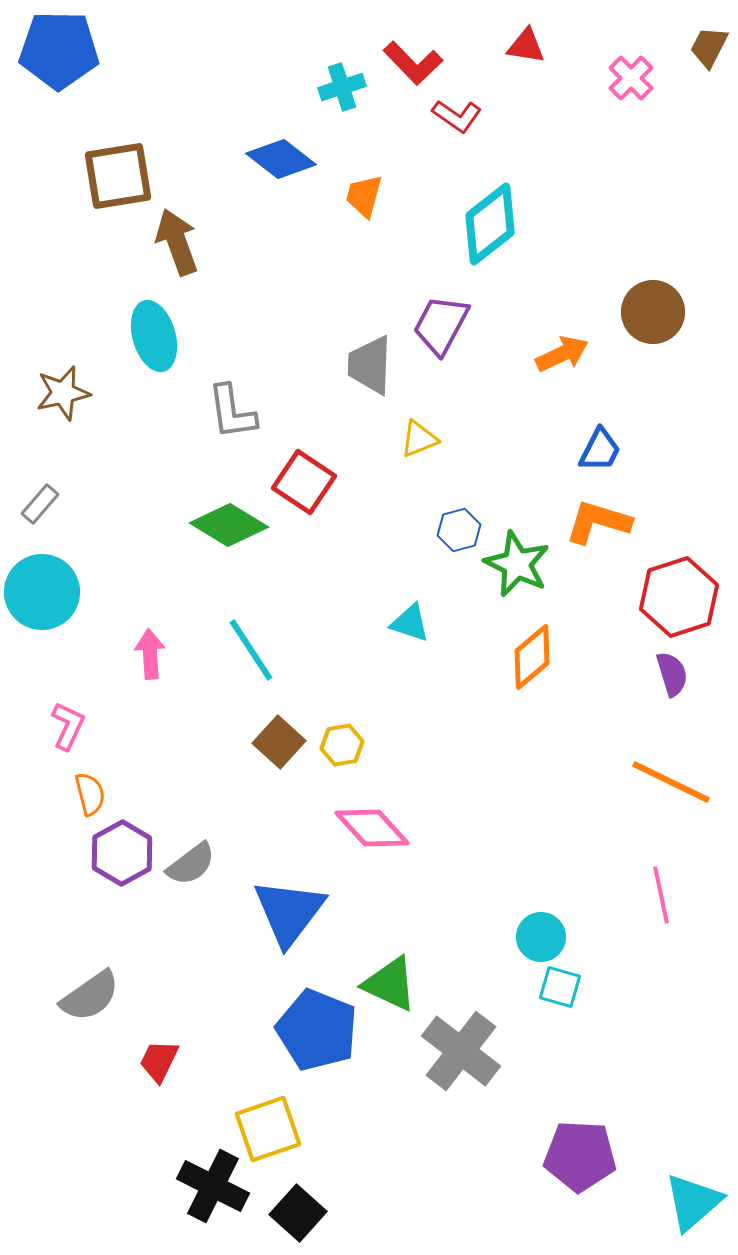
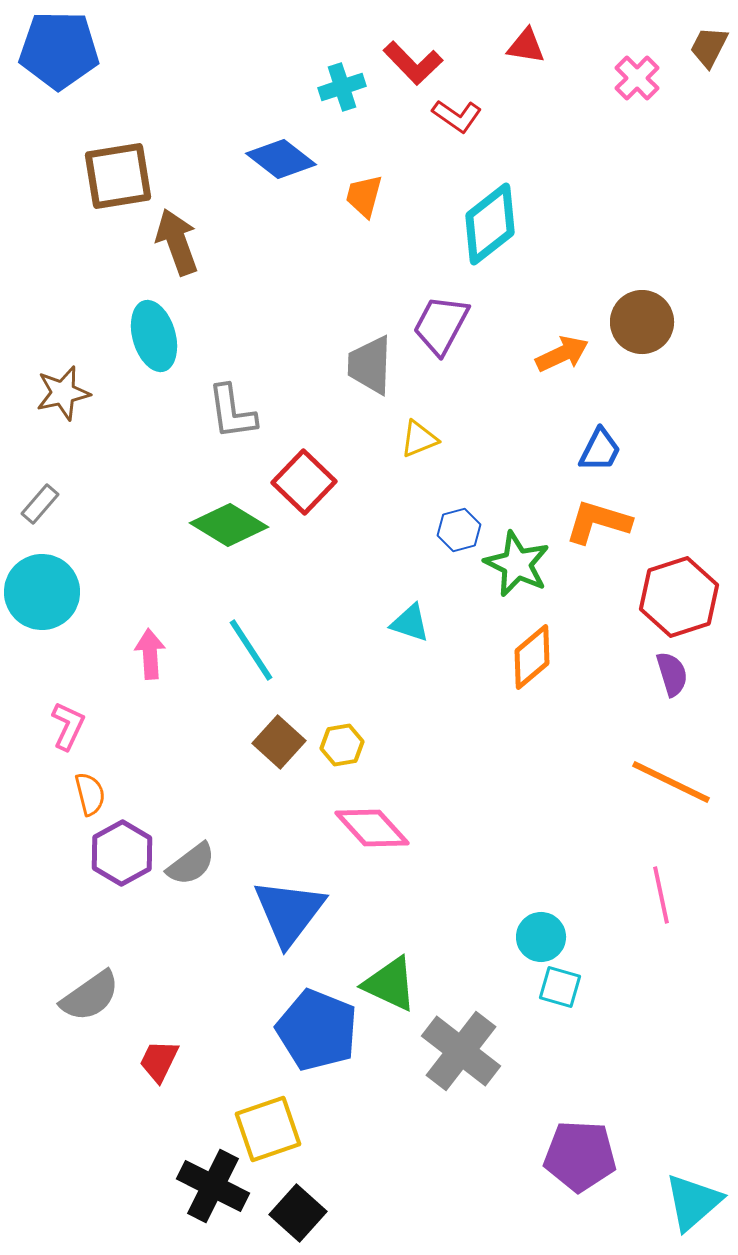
pink cross at (631, 78): moved 6 px right
brown circle at (653, 312): moved 11 px left, 10 px down
red square at (304, 482): rotated 10 degrees clockwise
